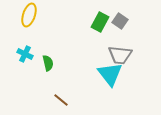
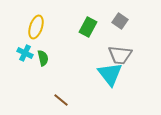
yellow ellipse: moved 7 px right, 12 px down
green rectangle: moved 12 px left, 5 px down
cyan cross: moved 1 px up
green semicircle: moved 5 px left, 5 px up
